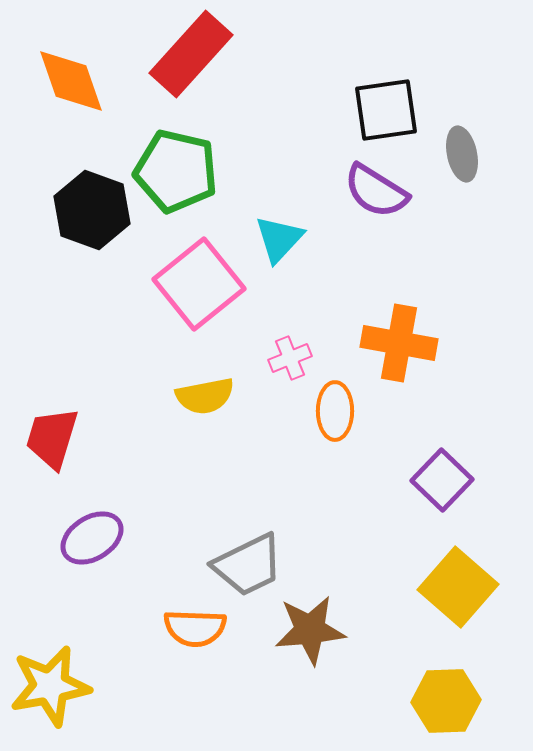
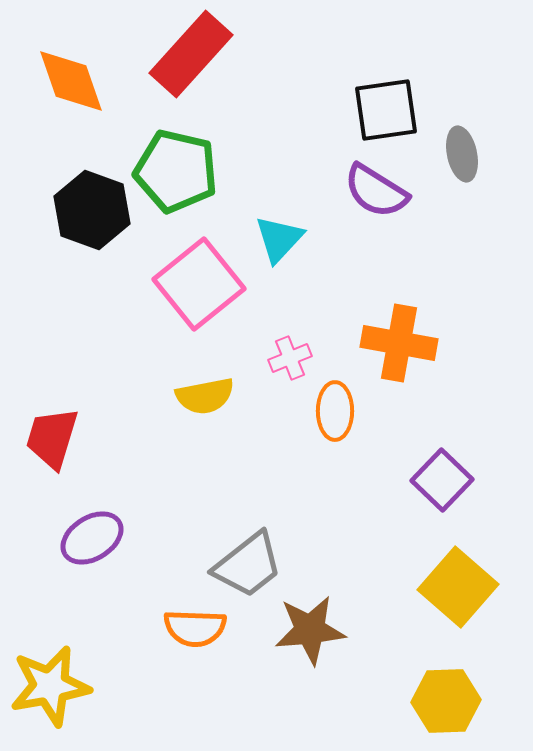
gray trapezoid: rotated 12 degrees counterclockwise
